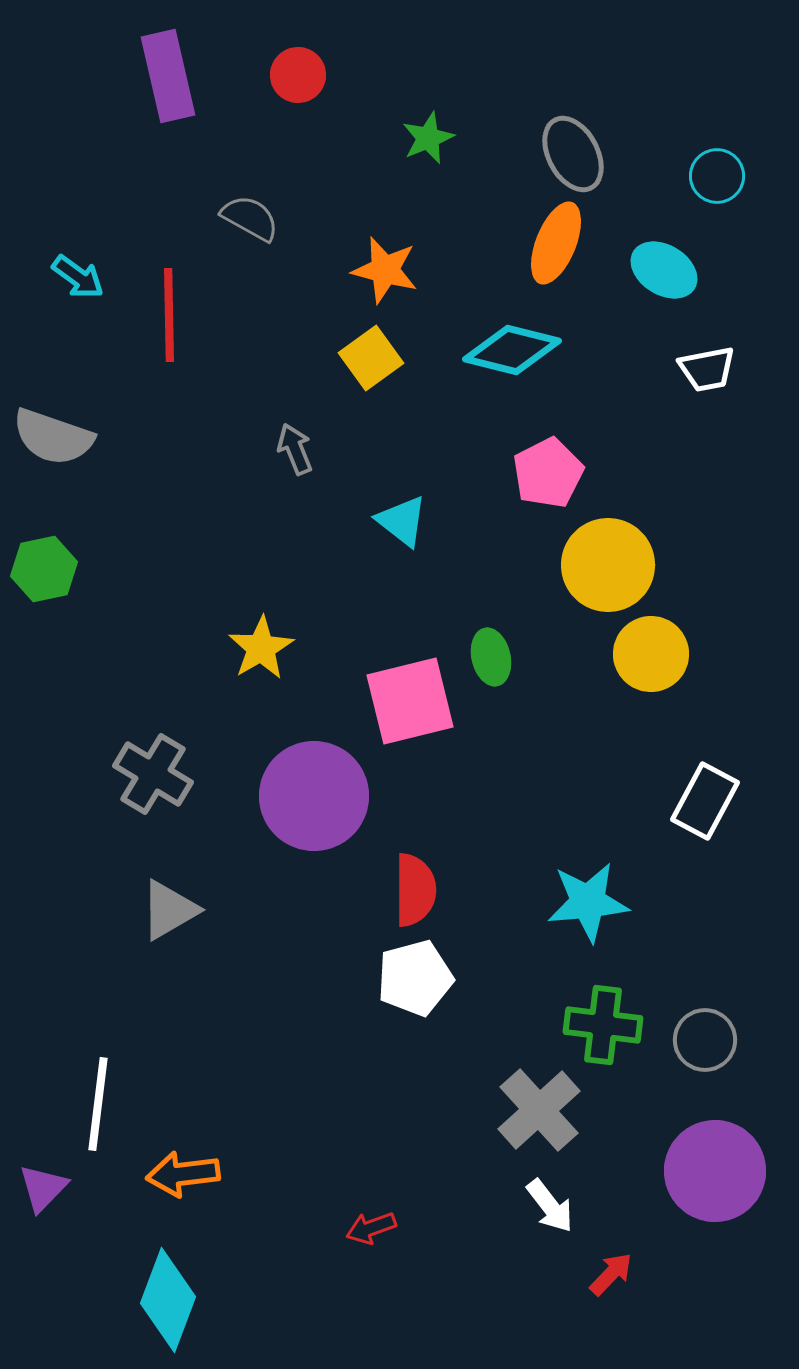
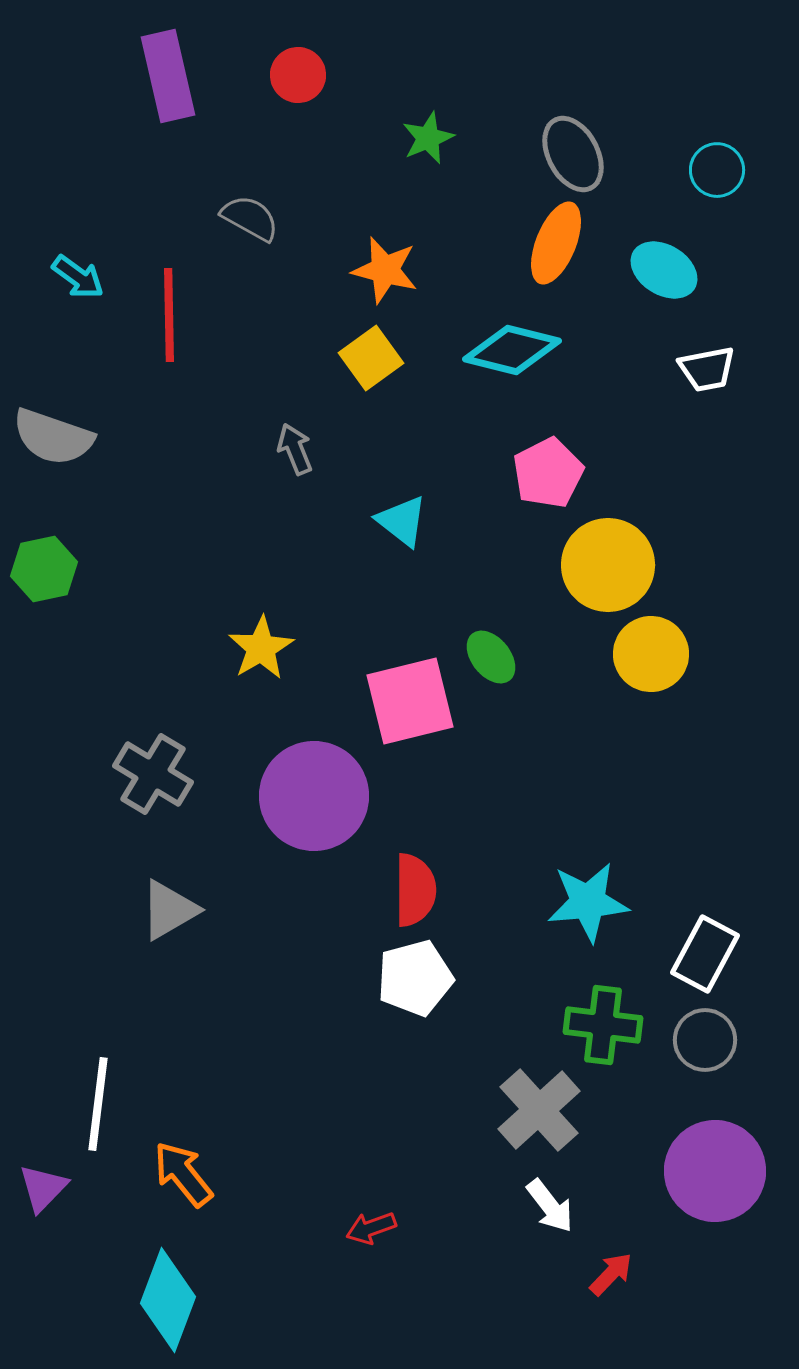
cyan circle at (717, 176): moved 6 px up
green ellipse at (491, 657): rotated 26 degrees counterclockwise
white rectangle at (705, 801): moved 153 px down
orange arrow at (183, 1174): rotated 58 degrees clockwise
